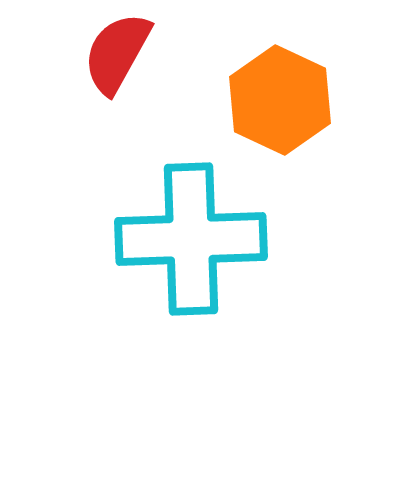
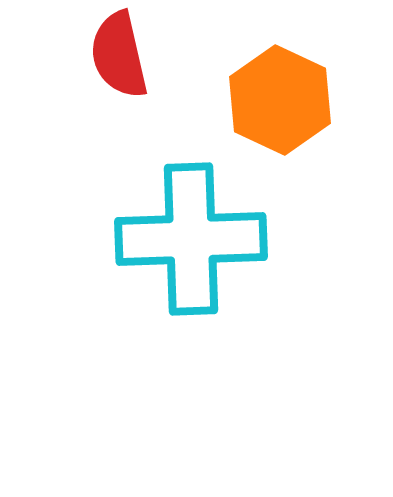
red semicircle: moved 2 px right, 2 px down; rotated 42 degrees counterclockwise
